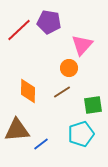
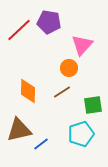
brown triangle: moved 2 px right; rotated 8 degrees counterclockwise
